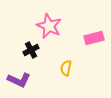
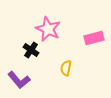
pink star: moved 1 px left, 3 px down
black cross: rotated 28 degrees counterclockwise
purple L-shape: rotated 25 degrees clockwise
